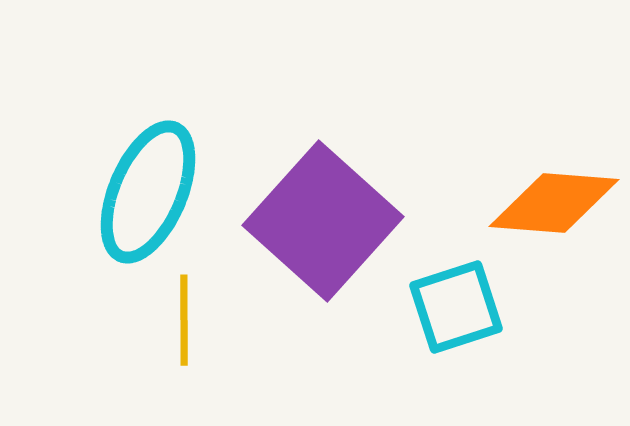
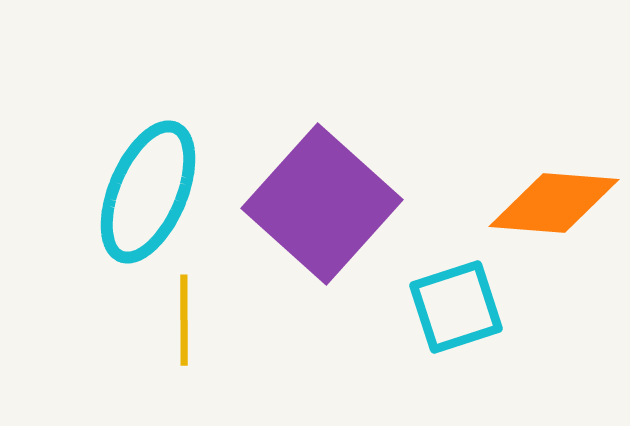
purple square: moved 1 px left, 17 px up
